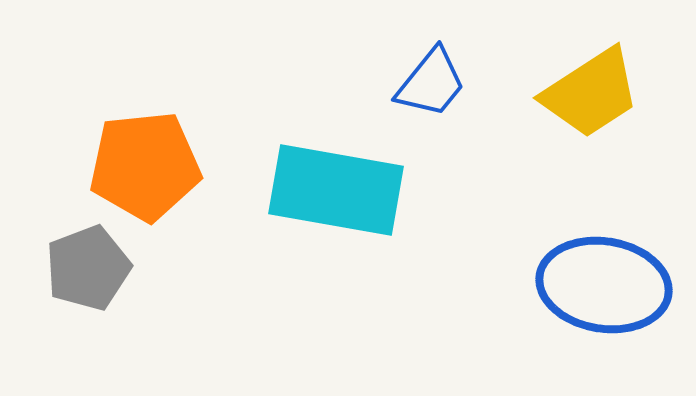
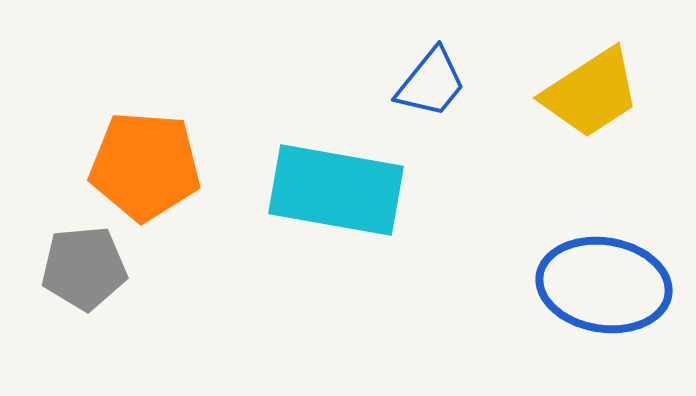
orange pentagon: rotated 10 degrees clockwise
gray pentagon: moved 4 px left; rotated 16 degrees clockwise
